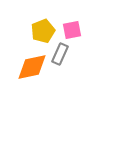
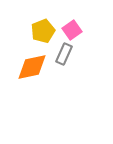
pink square: rotated 24 degrees counterclockwise
gray rectangle: moved 4 px right
